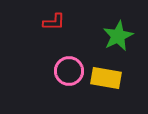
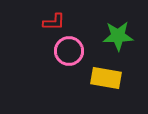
green star: rotated 24 degrees clockwise
pink circle: moved 20 px up
